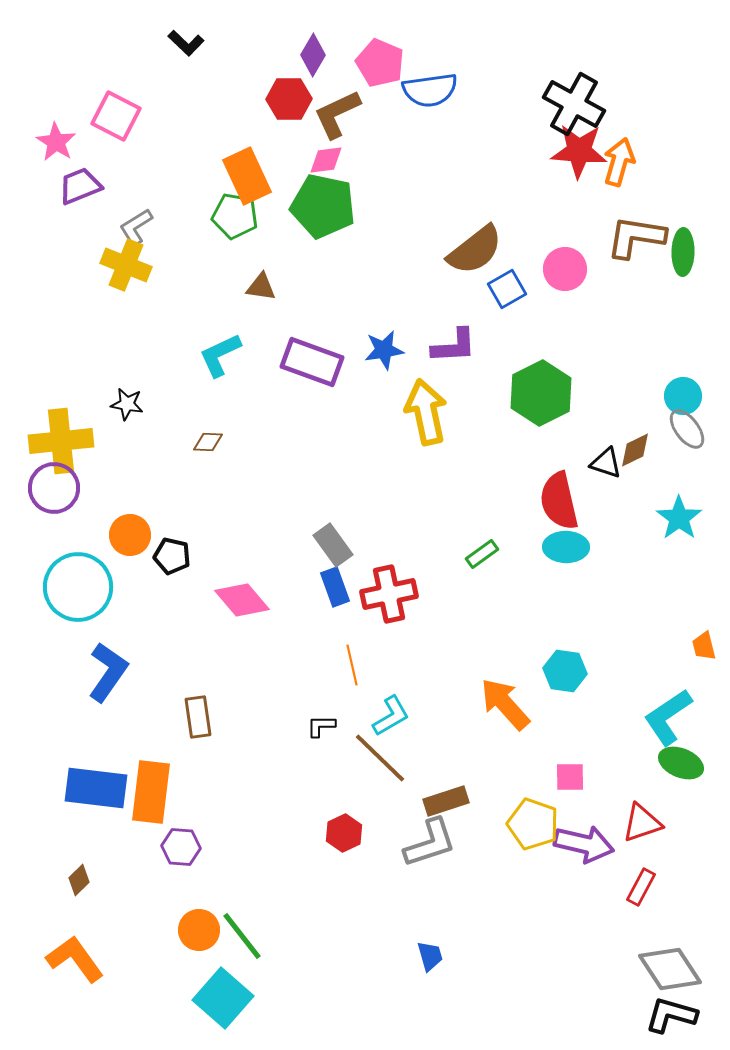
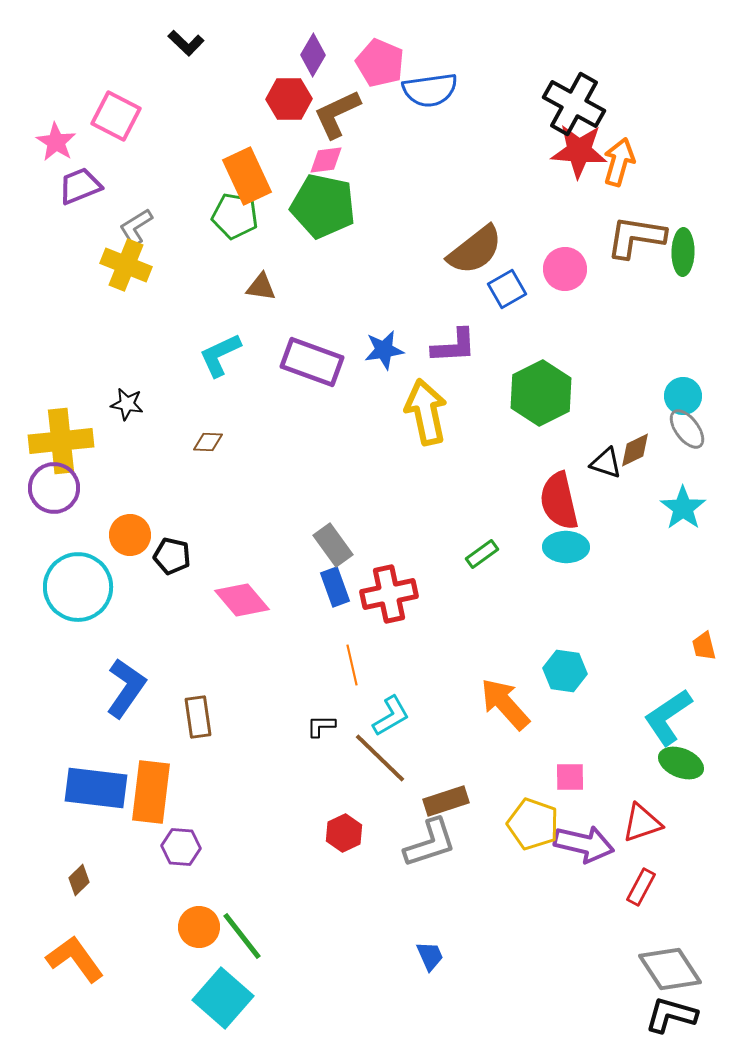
cyan star at (679, 518): moved 4 px right, 10 px up
blue L-shape at (108, 672): moved 18 px right, 16 px down
orange circle at (199, 930): moved 3 px up
blue trapezoid at (430, 956): rotated 8 degrees counterclockwise
